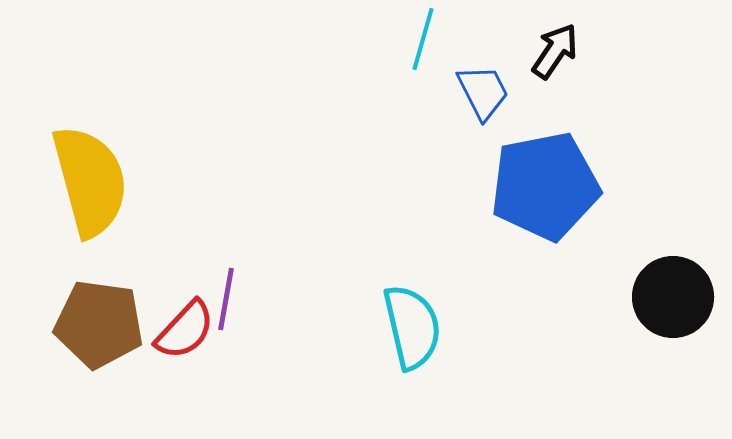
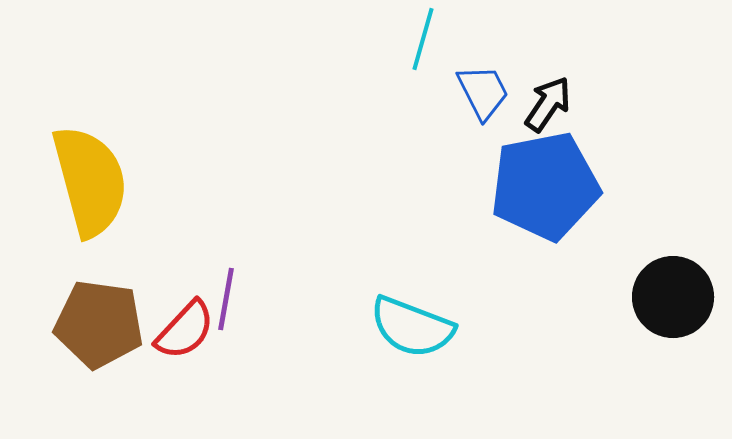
black arrow: moved 7 px left, 53 px down
cyan semicircle: rotated 124 degrees clockwise
